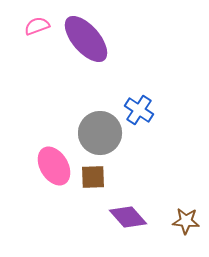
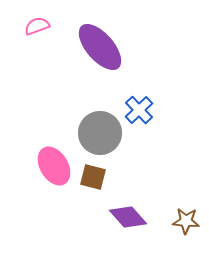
purple ellipse: moved 14 px right, 8 px down
blue cross: rotated 12 degrees clockwise
brown square: rotated 16 degrees clockwise
